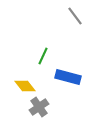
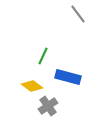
gray line: moved 3 px right, 2 px up
yellow diamond: moved 7 px right; rotated 15 degrees counterclockwise
gray cross: moved 9 px right, 1 px up
